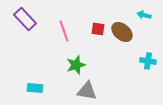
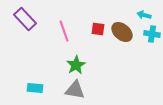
cyan cross: moved 4 px right, 27 px up
green star: rotated 12 degrees counterclockwise
gray triangle: moved 12 px left, 1 px up
